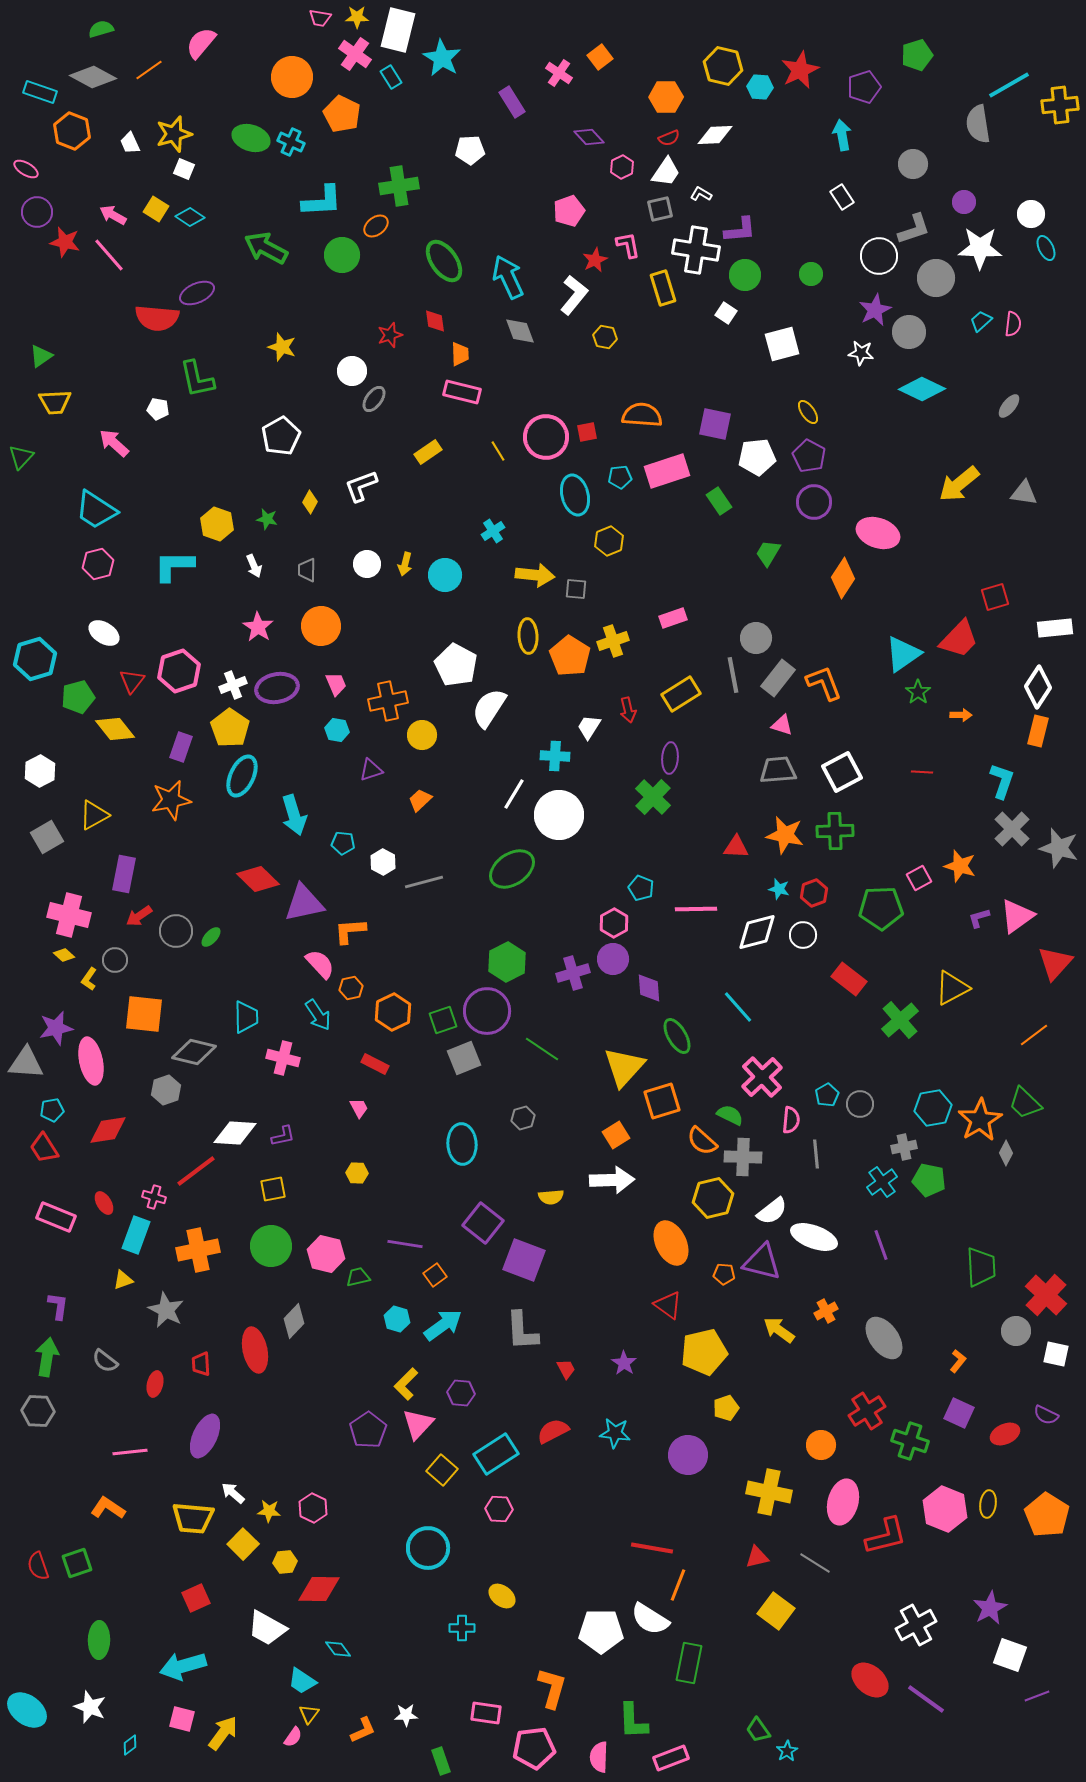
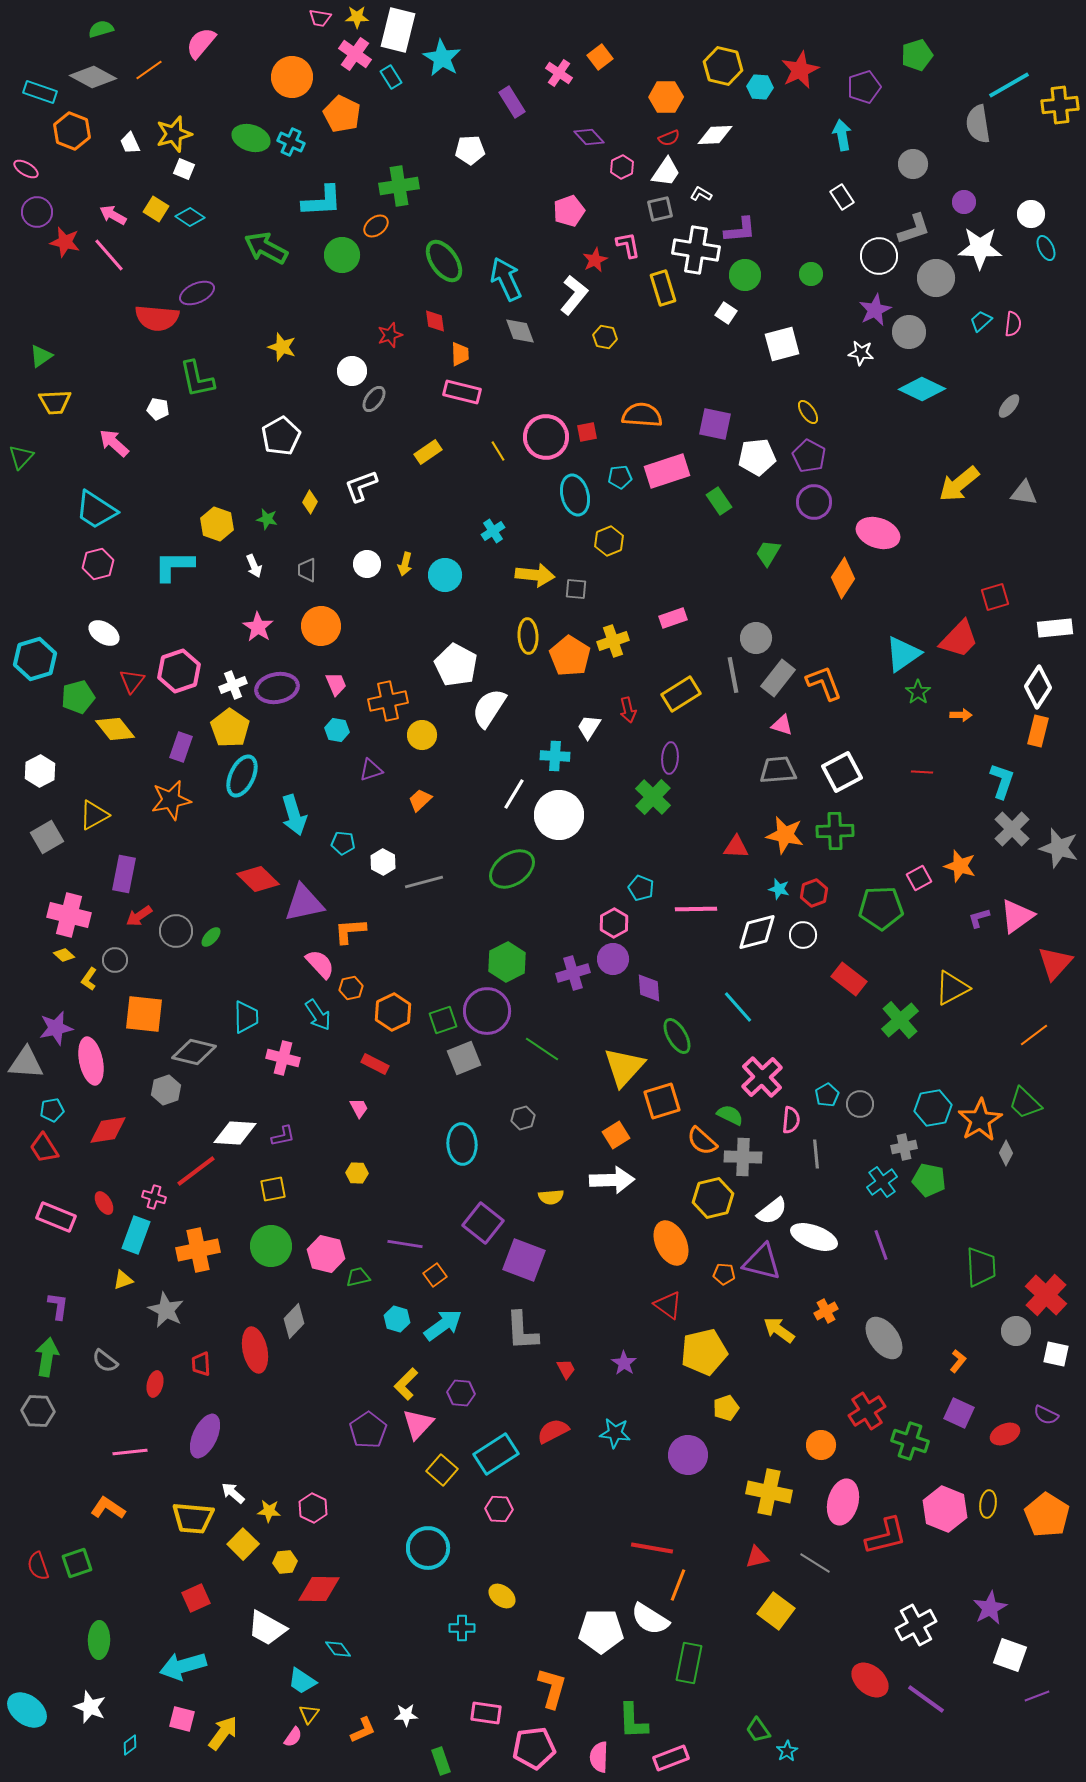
cyan arrow at (508, 277): moved 2 px left, 2 px down
